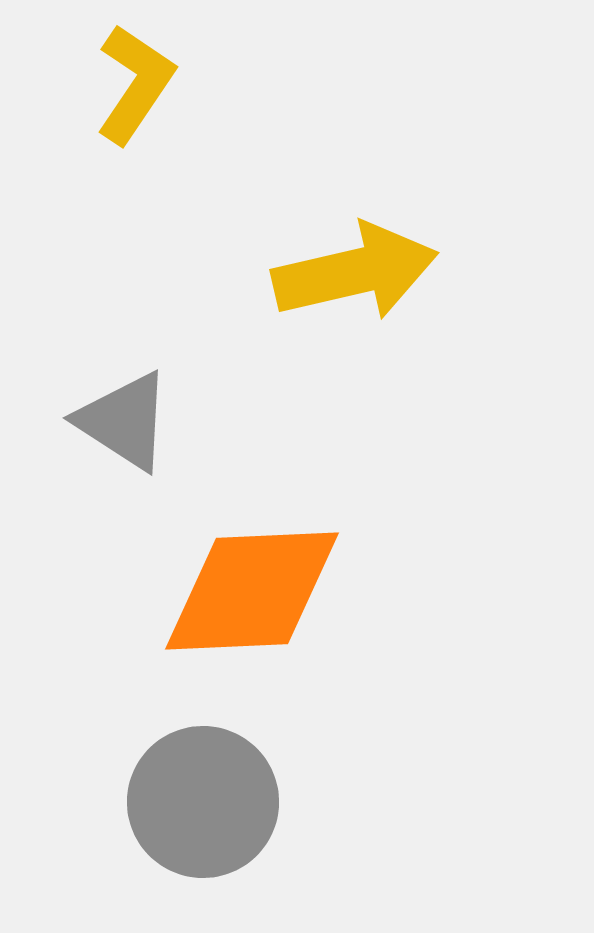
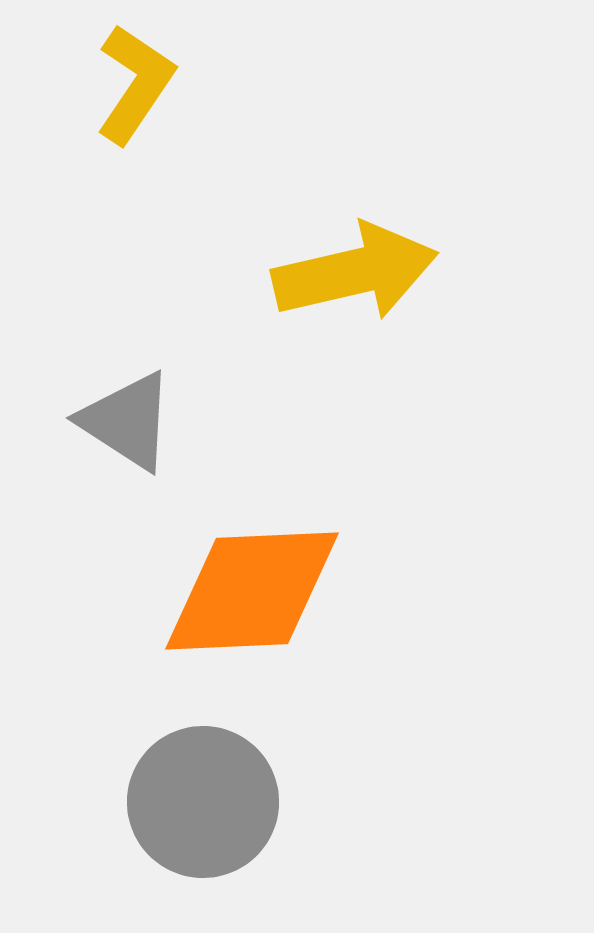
gray triangle: moved 3 px right
